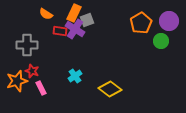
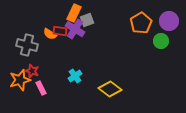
orange semicircle: moved 4 px right, 20 px down
gray cross: rotated 15 degrees clockwise
orange star: moved 3 px right, 1 px up
